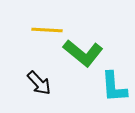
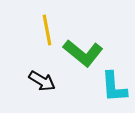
yellow line: rotated 76 degrees clockwise
black arrow: moved 3 px right, 2 px up; rotated 16 degrees counterclockwise
